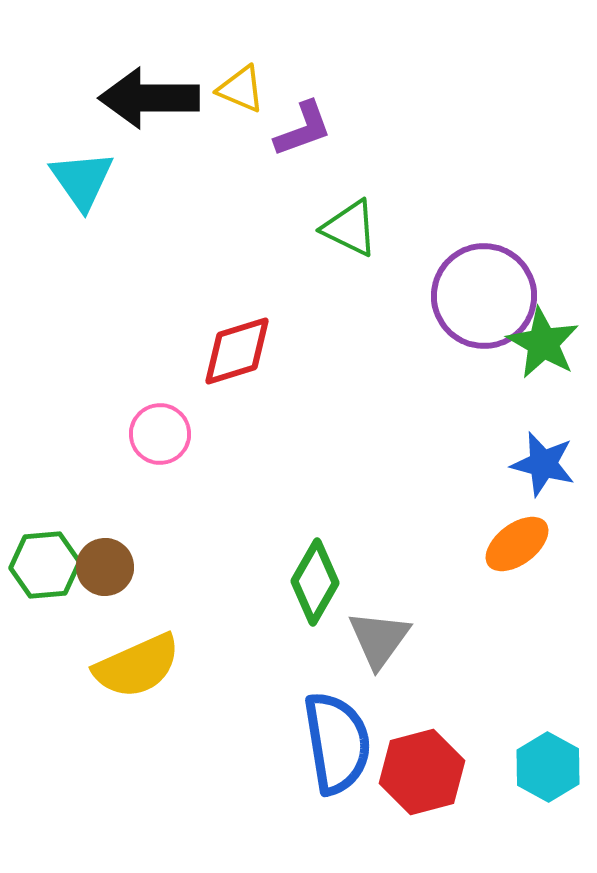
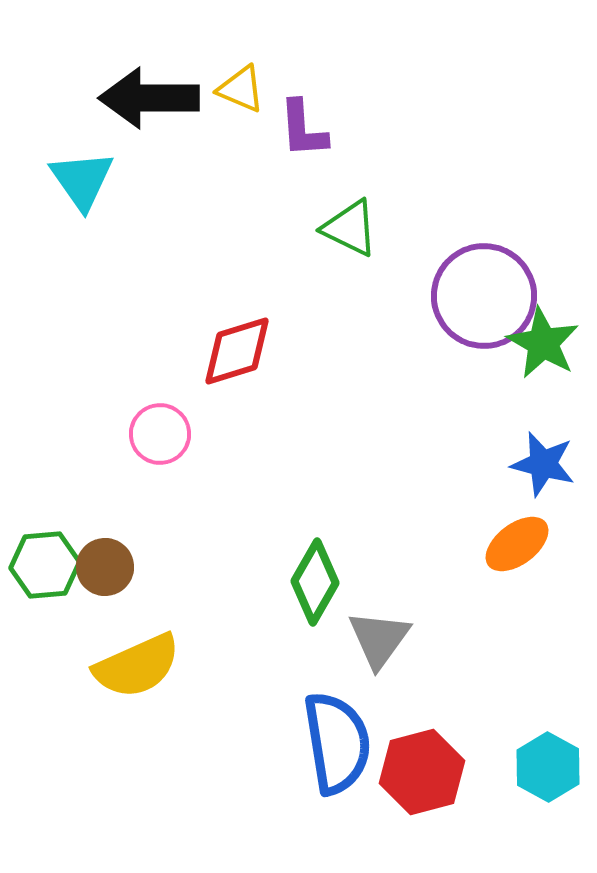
purple L-shape: rotated 106 degrees clockwise
